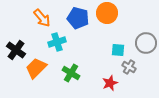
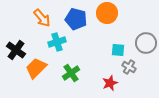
blue pentagon: moved 2 px left, 1 px down
green cross: rotated 24 degrees clockwise
